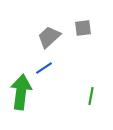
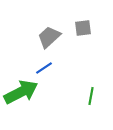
green arrow: rotated 56 degrees clockwise
